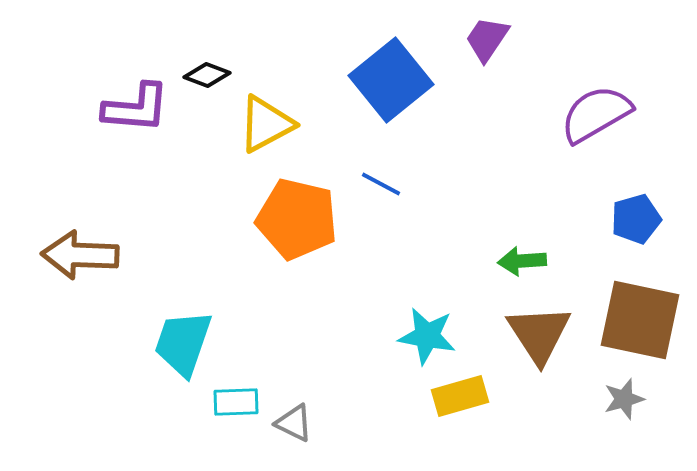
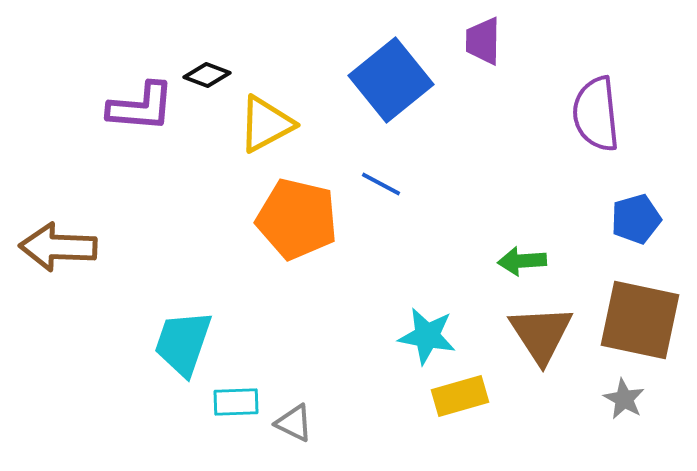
purple trapezoid: moved 4 px left, 2 px down; rotated 33 degrees counterclockwise
purple L-shape: moved 5 px right, 1 px up
purple semicircle: rotated 66 degrees counterclockwise
brown arrow: moved 22 px left, 8 px up
brown triangle: moved 2 px right
gray star: rotated 27 degrees counterclockwise
